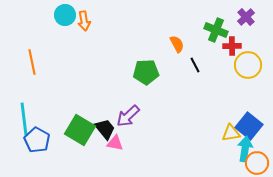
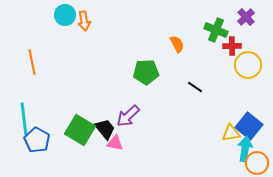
black line: moved 22 px down; rotated 28 degrees counterclockwise
